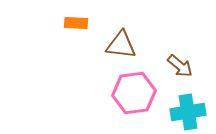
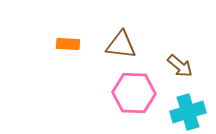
orange rectangle: moved 8 px left, 21 px down
pink hexagon: rotated 9 degrees clockwise
cyan cross: rotated 8 degrees counterclockwise
